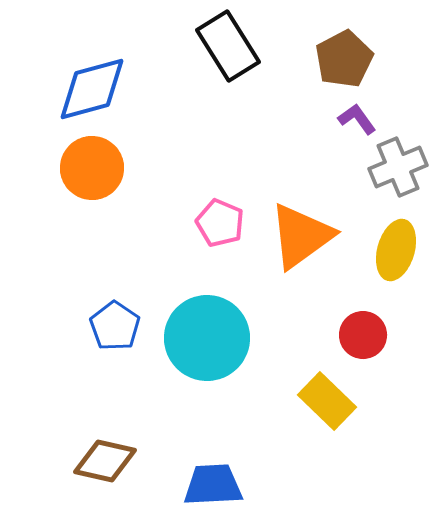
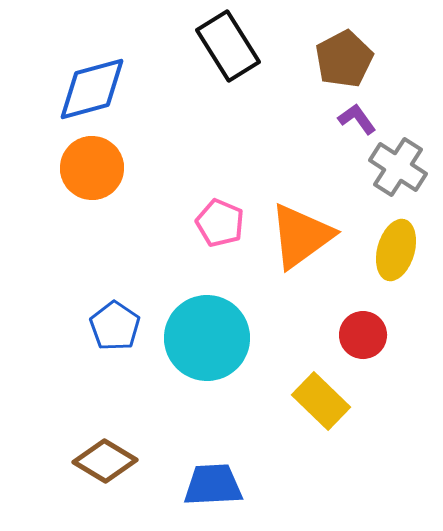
gray cross: rotated 34 degrees counterclockwise
yellow rectangle: moved 6 px left
brown diamond: rotated 18 degrees clockwise
